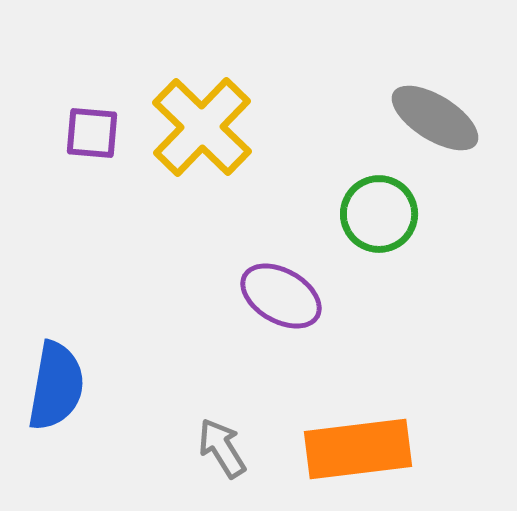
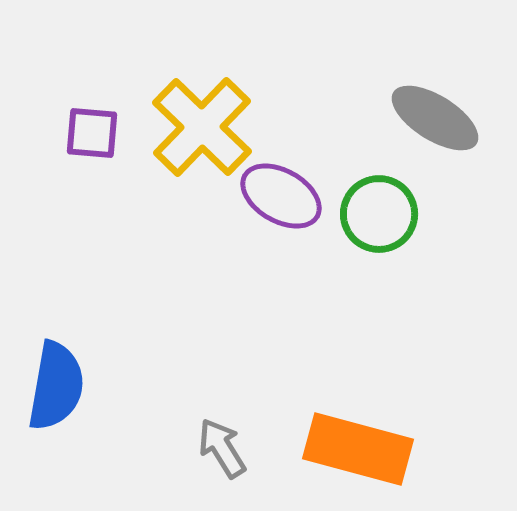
purple ellipse: moved 100 px up
orange rectangle: rotated 22 degrees clockwise
